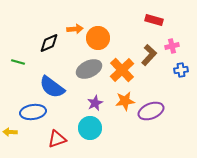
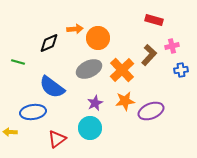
red triangle: rotated 18 degrees counterclockwise
